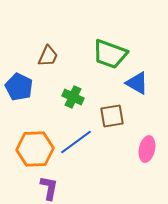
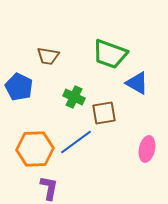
brown trapezoid: rotated 75 degrees clockwise
green cross: moved 1 px right
brown square: moved 8 px left, 3 px up
